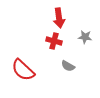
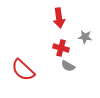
red cross: moved 7 px right, 7 px down
